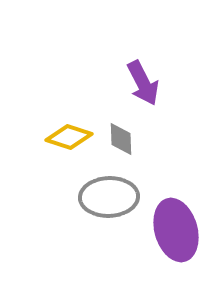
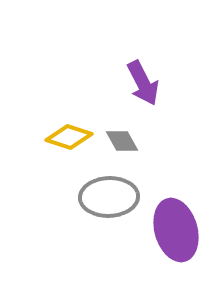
gray diamond: moved 1 px right, 2 px down; rotated 28 degrees counterclockwise
